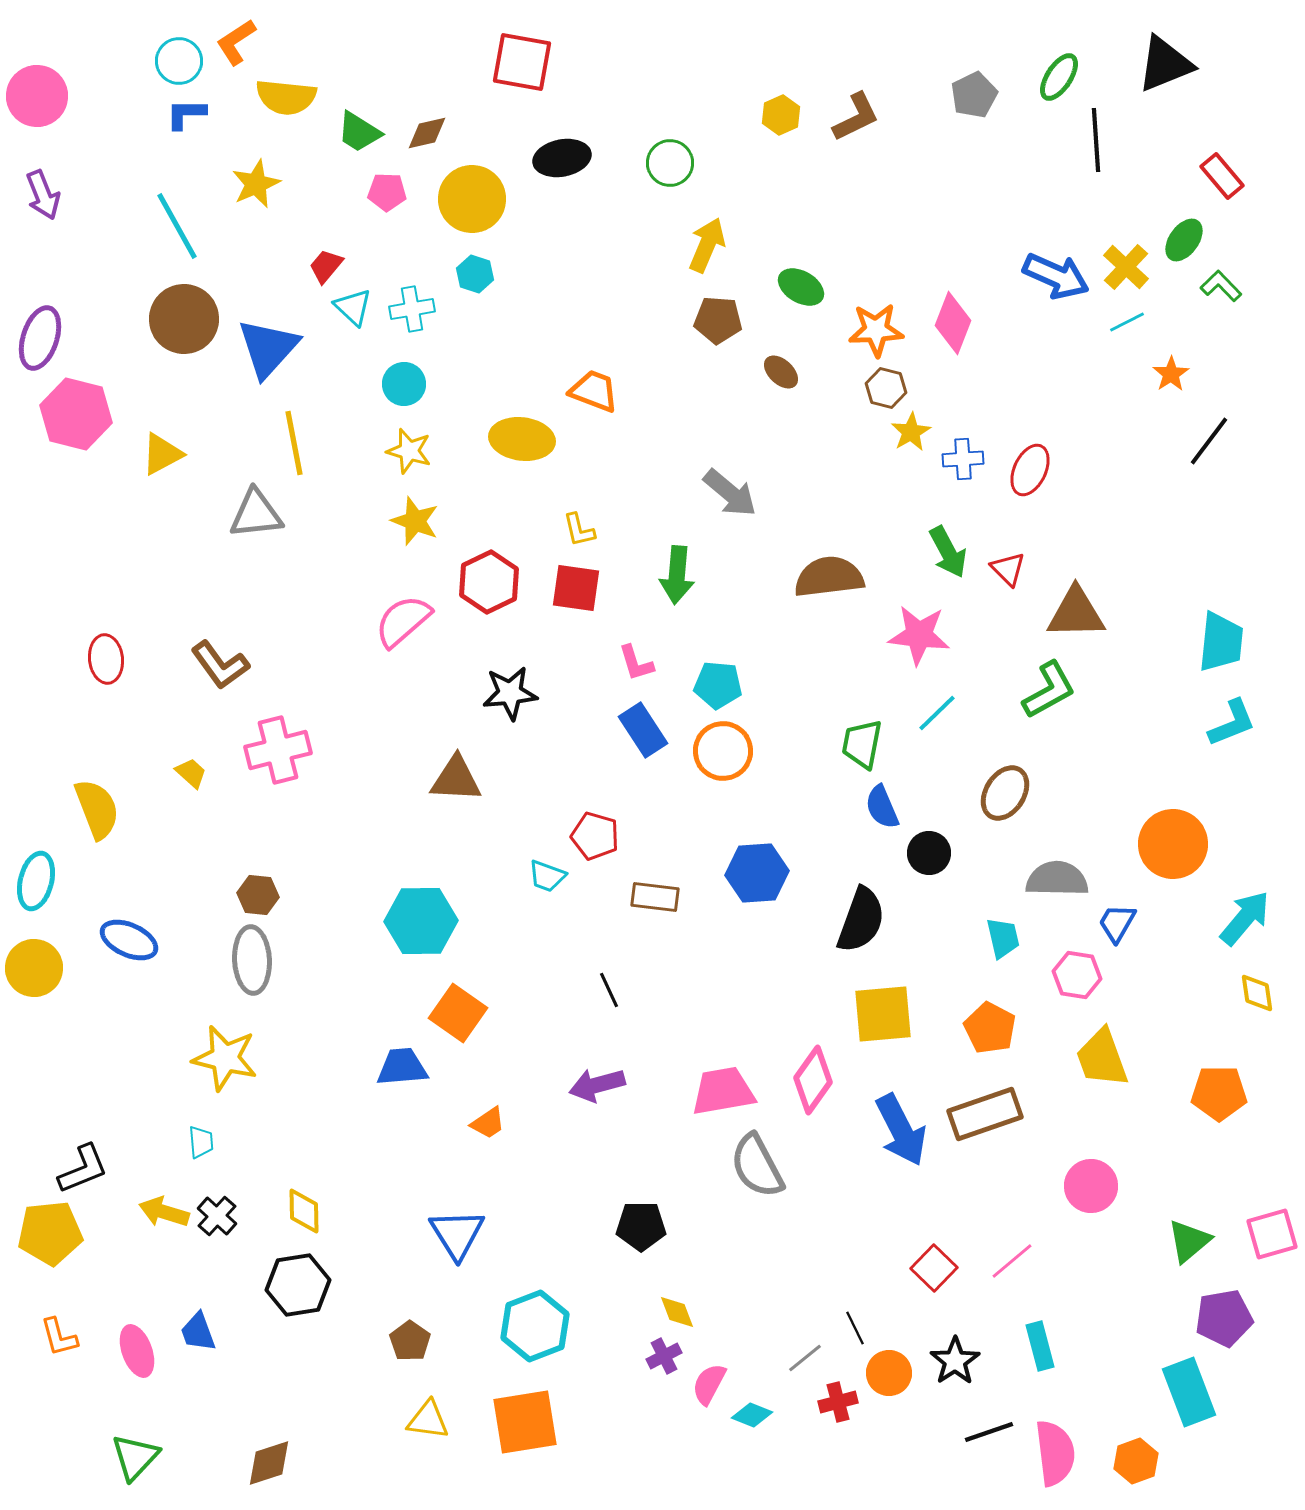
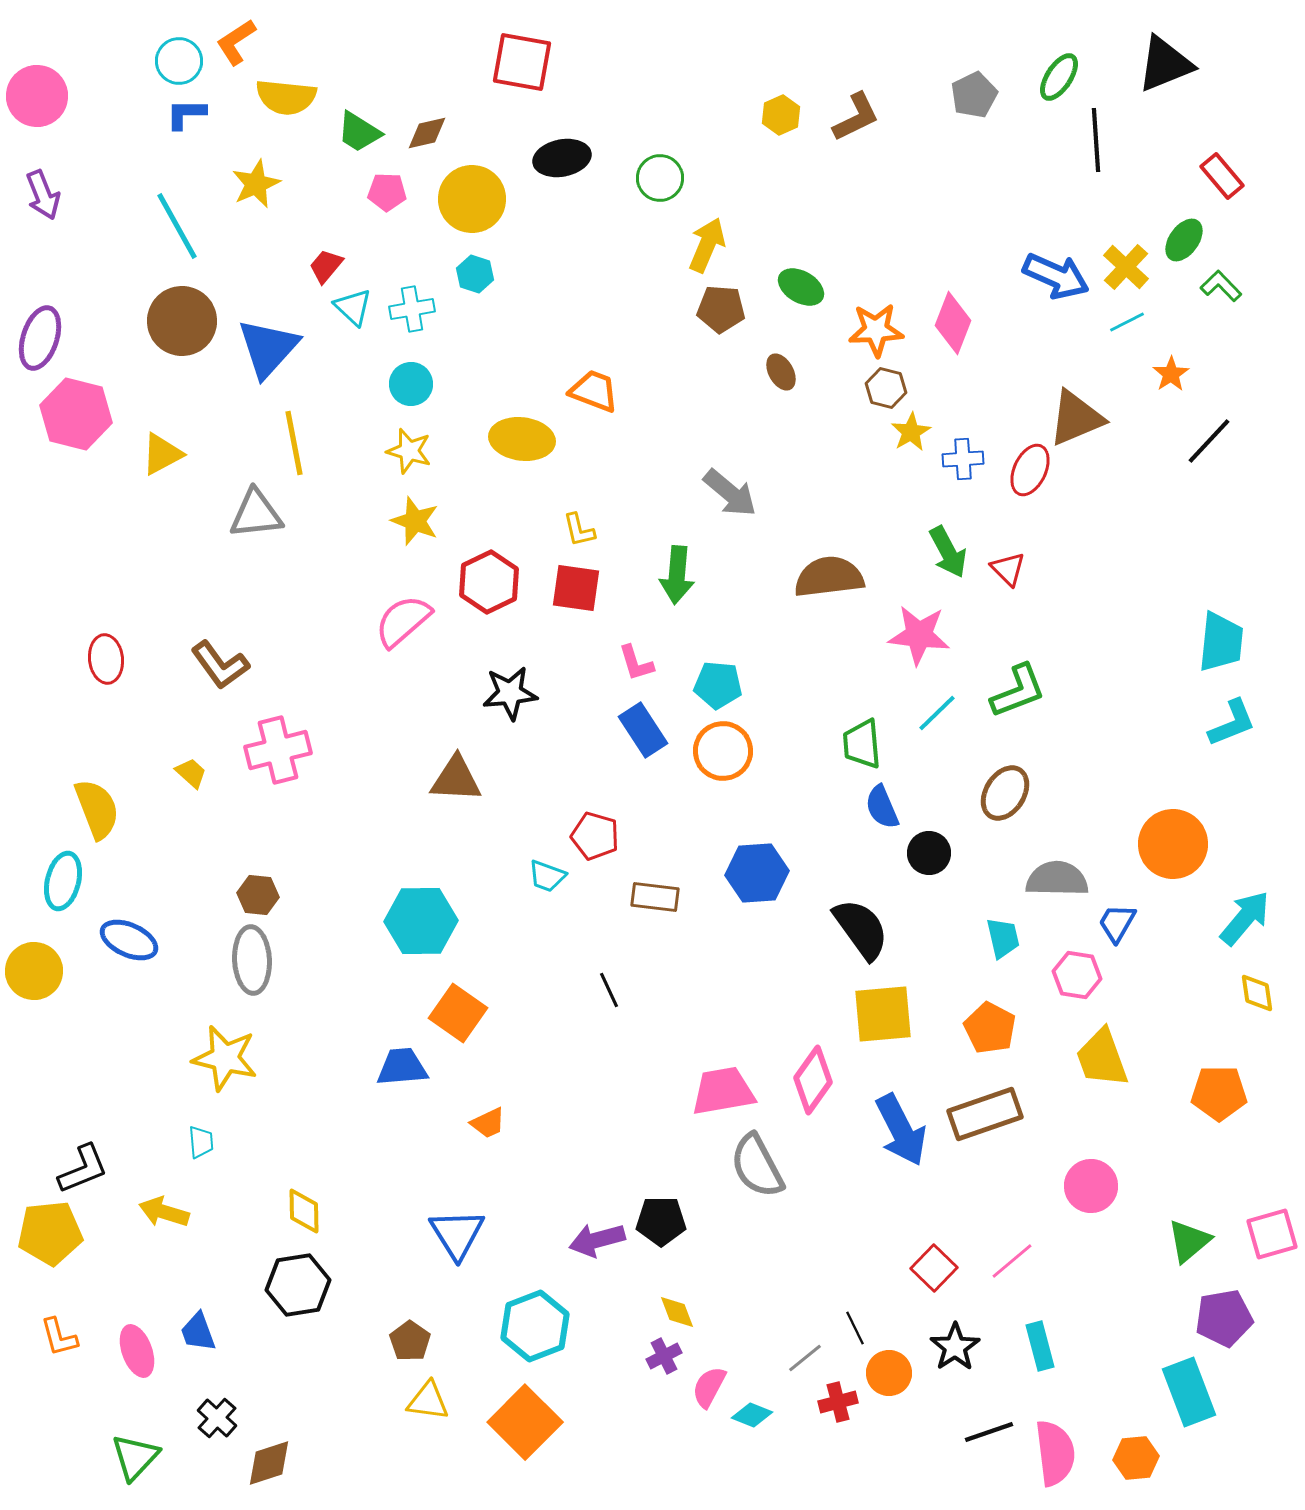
green circle at (670, 163): moved 10 px left, 15 px down
brown circle at (184, 319): moved 2 px left, 2 px down
brown pentagon at (718, 320): moved 3 px right, 11 px up
brown ellipse at (781, 372): rotated 18 degrees clockwise
cyan circle at (404, 384): moved 7 px right
black line at (1209, 441): rotated 6 degrees clockwise
brown triangle at (1076, 613): moved 195 px up; rotated 22 degrees counterclockwise
green L-shape at (1049, 690): moved 31 px left, 1 px down; rotated 8 degrees clockwise
green trapezoid at (862, 744): rotated 16 degrees counterclockwise
cyan ellipse at (36, 881): moved 27 px right
black semicircle at (861, 920): moved 9 px down; rotated 56 degrees counterclockwise
yellow circle at (34, 968): moved 3 px down
purple arrow at (597, 1085): moved 155 px down
orange trapezoid at (488, 1123): rotated 9 degrees clockwise
black cross at (217, 1216): moved 202 px down
black pentagon at (641, 1226): moved 20 px right, 5 px up
black star at (955, 1361): moved 14 px up
pink semicircle at (709, 1384): moved 3 px down
yellow triangle at (428, 1420): moved 19 px up
orange square at (525, 1422): rotated 36 degrees counterclockwise
orange hexagon at (1136, 1461): moved 3 px up; rotated 15 degrees clockwise
